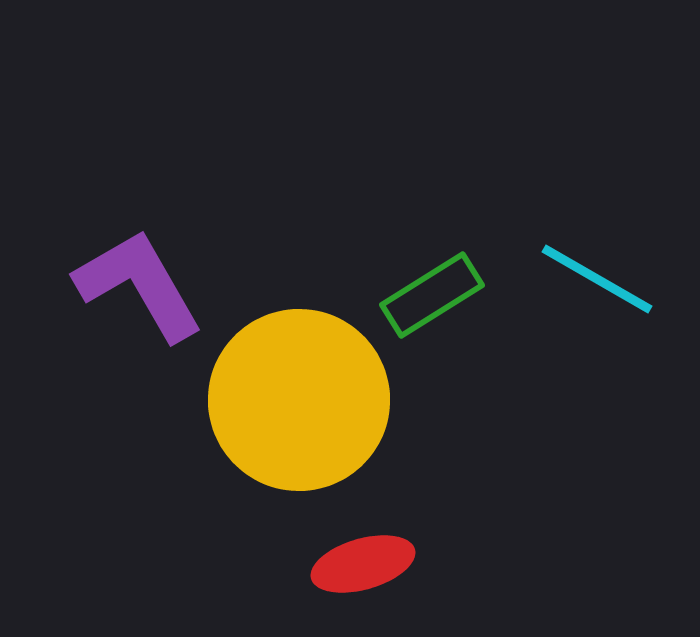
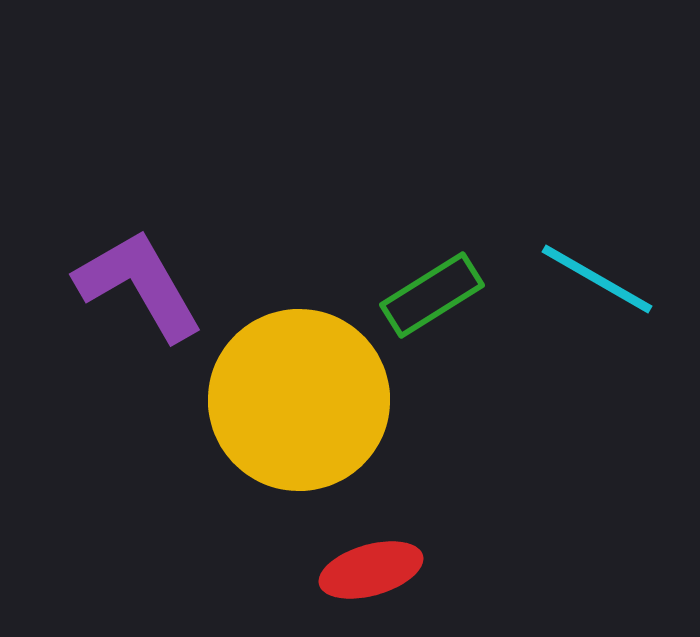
red ellipse: moved 8 px right, 6 px down
